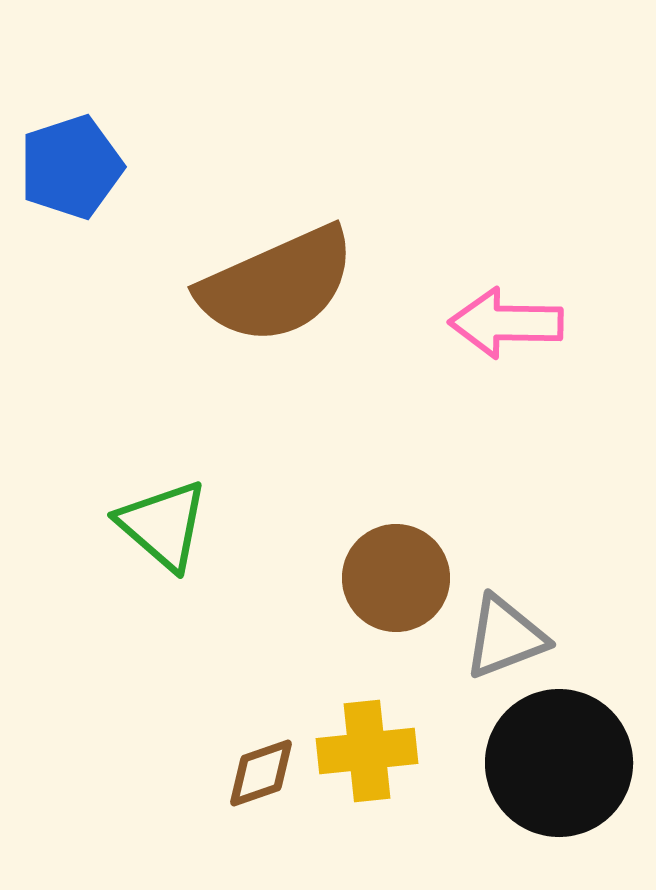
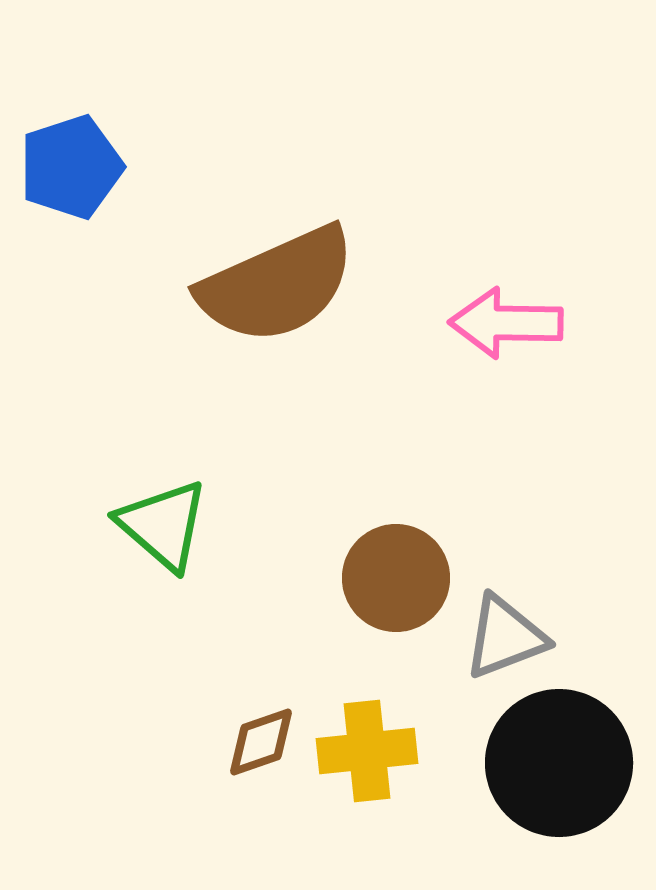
brown diamond: moved 31 px up
